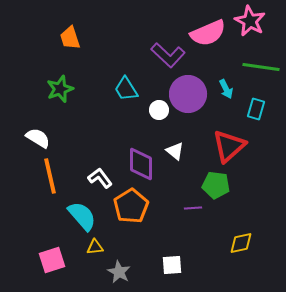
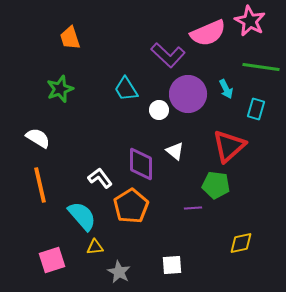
orange line: moved 10 px left, 9 px down
